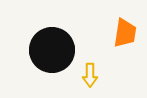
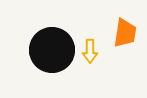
yellow arrow: moved 24 px up
